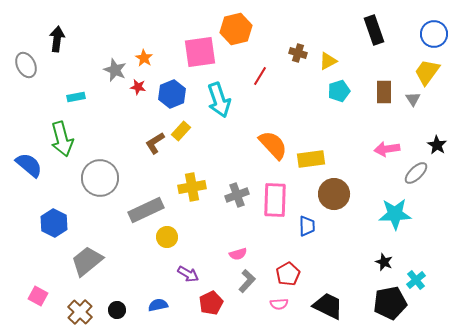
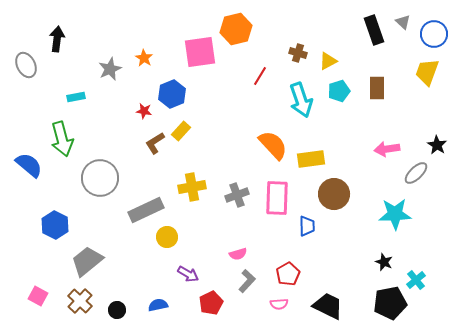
gray star at (115, 70): moved 5 px left, 1 px up; rotated 25 degrees clockwise
yellow trapezoid at (427, 72): rotated 16 degrees counterclockwise
red star at (138, 87): moved 6 px right, 24 px down
brown rectangle at (384, 92): moved 7 px left, 4 px up
gray triangle at (413, 99): moved 10 px left, 77 px up; rotated 14 degrees counterclockwise
cyan arrow at (219, 100): moved 82 px right
pink rectangle at (275, 200): moved 2 px right, 2 px up
blue hexagon at (54, 223): moved 1 px right, 2 px down
brown cross at (80, 312): moved 11 px up
